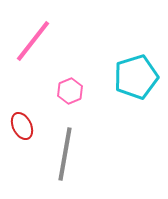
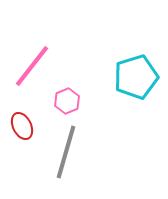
pink line: moved 1 px left, 25 px down
pink hexagon: moved 3 px left, 10 px down
gray line: moved 1 px right, 2 px up; rotated 6 degrees clockwise
